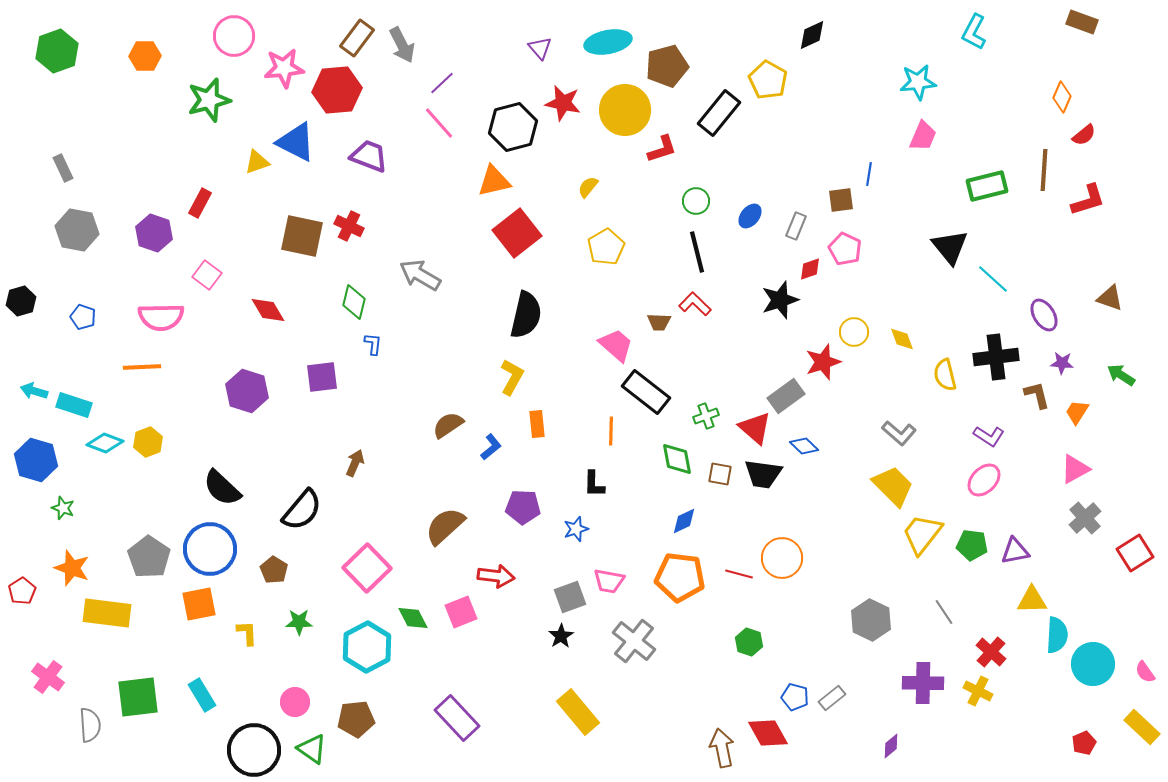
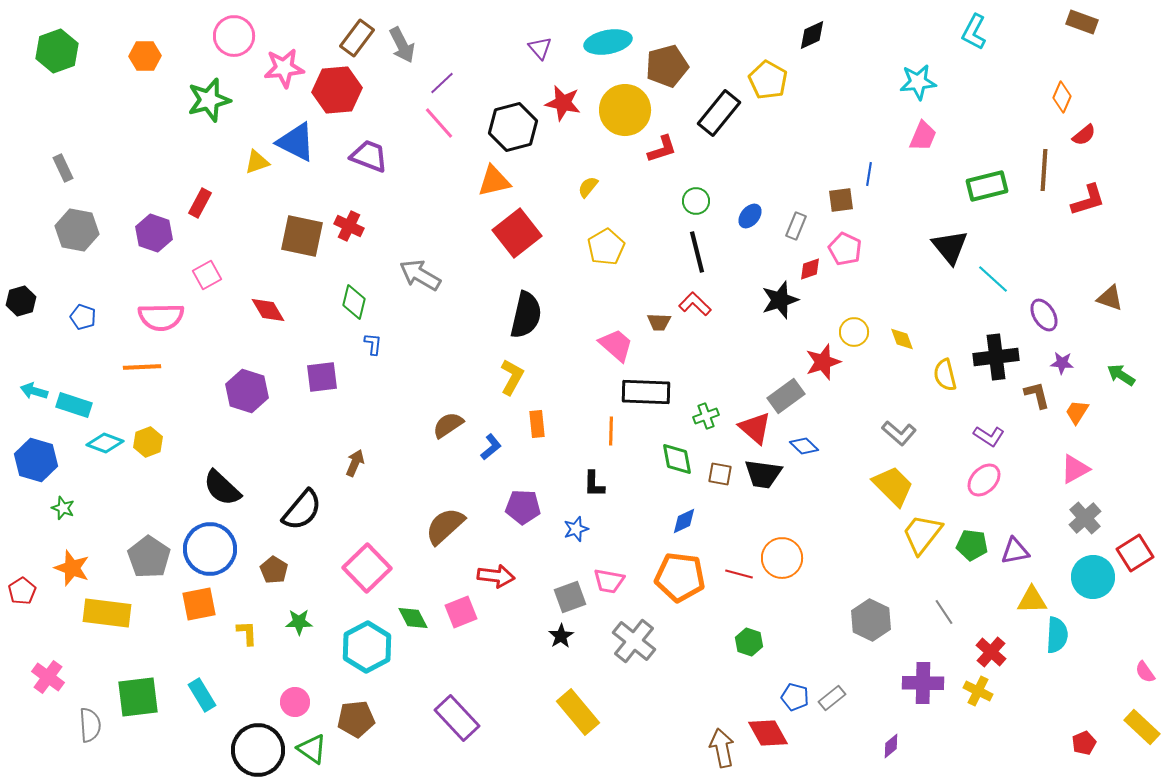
pink square at (207, 275): rotated 24 degrees clockwise
black rectangle at (646, 392): rotated 36 degrees counterclockwise
cyan circle at (1093, 664): moved 87 px up
black circle at (254, 750): moved 4 px right
